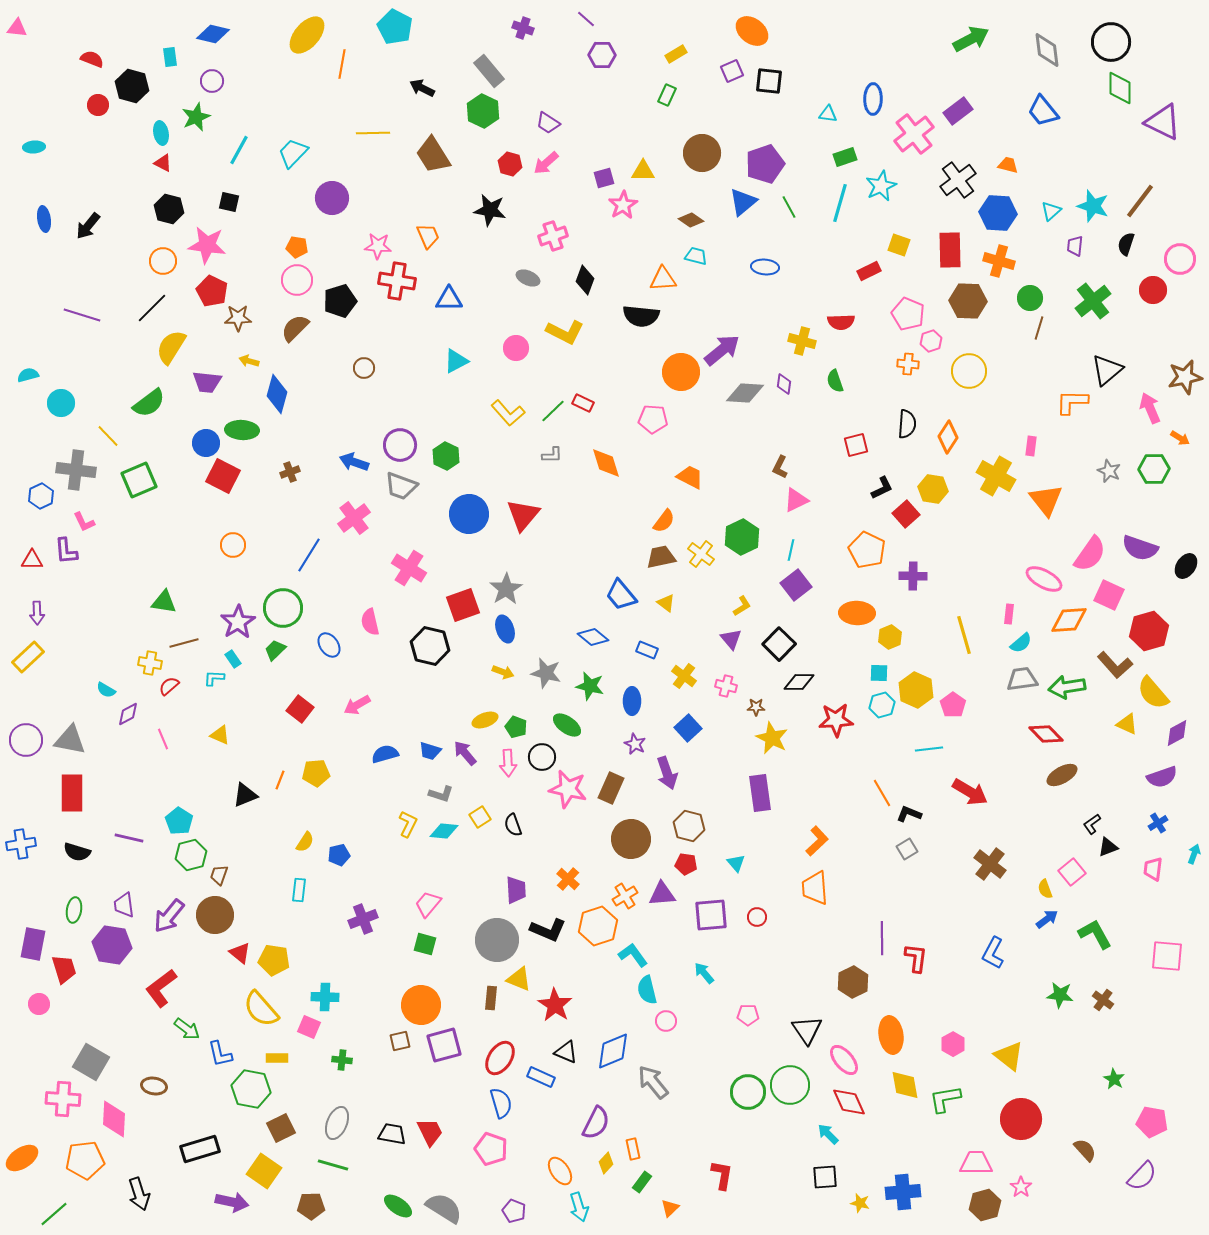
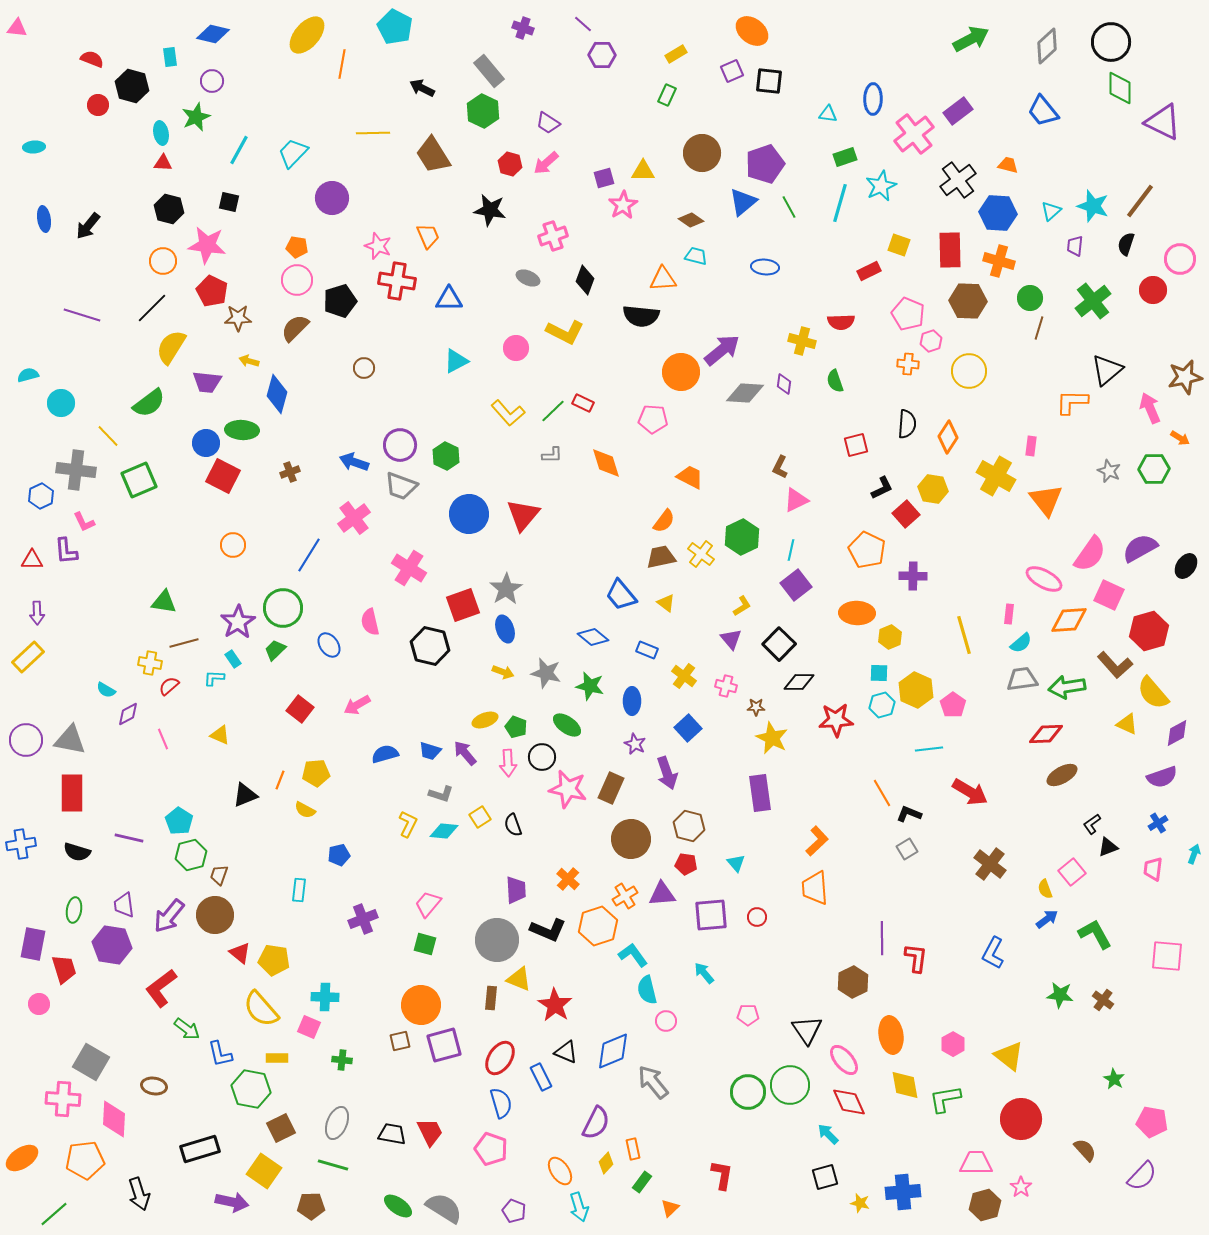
purple line at (586, 19): moved 3 px left, 5 px down
gray diamond at (1047, 50): moved 4 px up; rotated 54 degrees clockwise
red triangle at (163, 163): rotated 24 degrees counterclockwise
pink star at (378, 246): rotated 16 degrees clockwise
purple semicircle at (1140, 548): rotated 132 degrees clockwise
red diamond at (1046, 734): rotated 48 degrees counterclockwise
yellow semicircle at (305, 842): moved 32 px up; rotated 85 degrees clockwise
blue rectangle at (541, 1077): rotated 40 degrees clockwise
black square at (825, 1177): rotated 12 degrees counterclockwise
